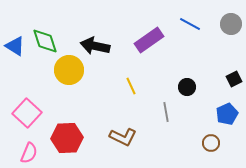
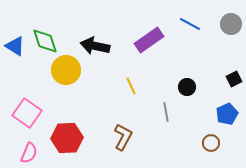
yellow circle: moved 3 px left
pink square: rotated 8 degrees counterclockwise
brown L-shape: rotated 88 degrees counterclockwise
